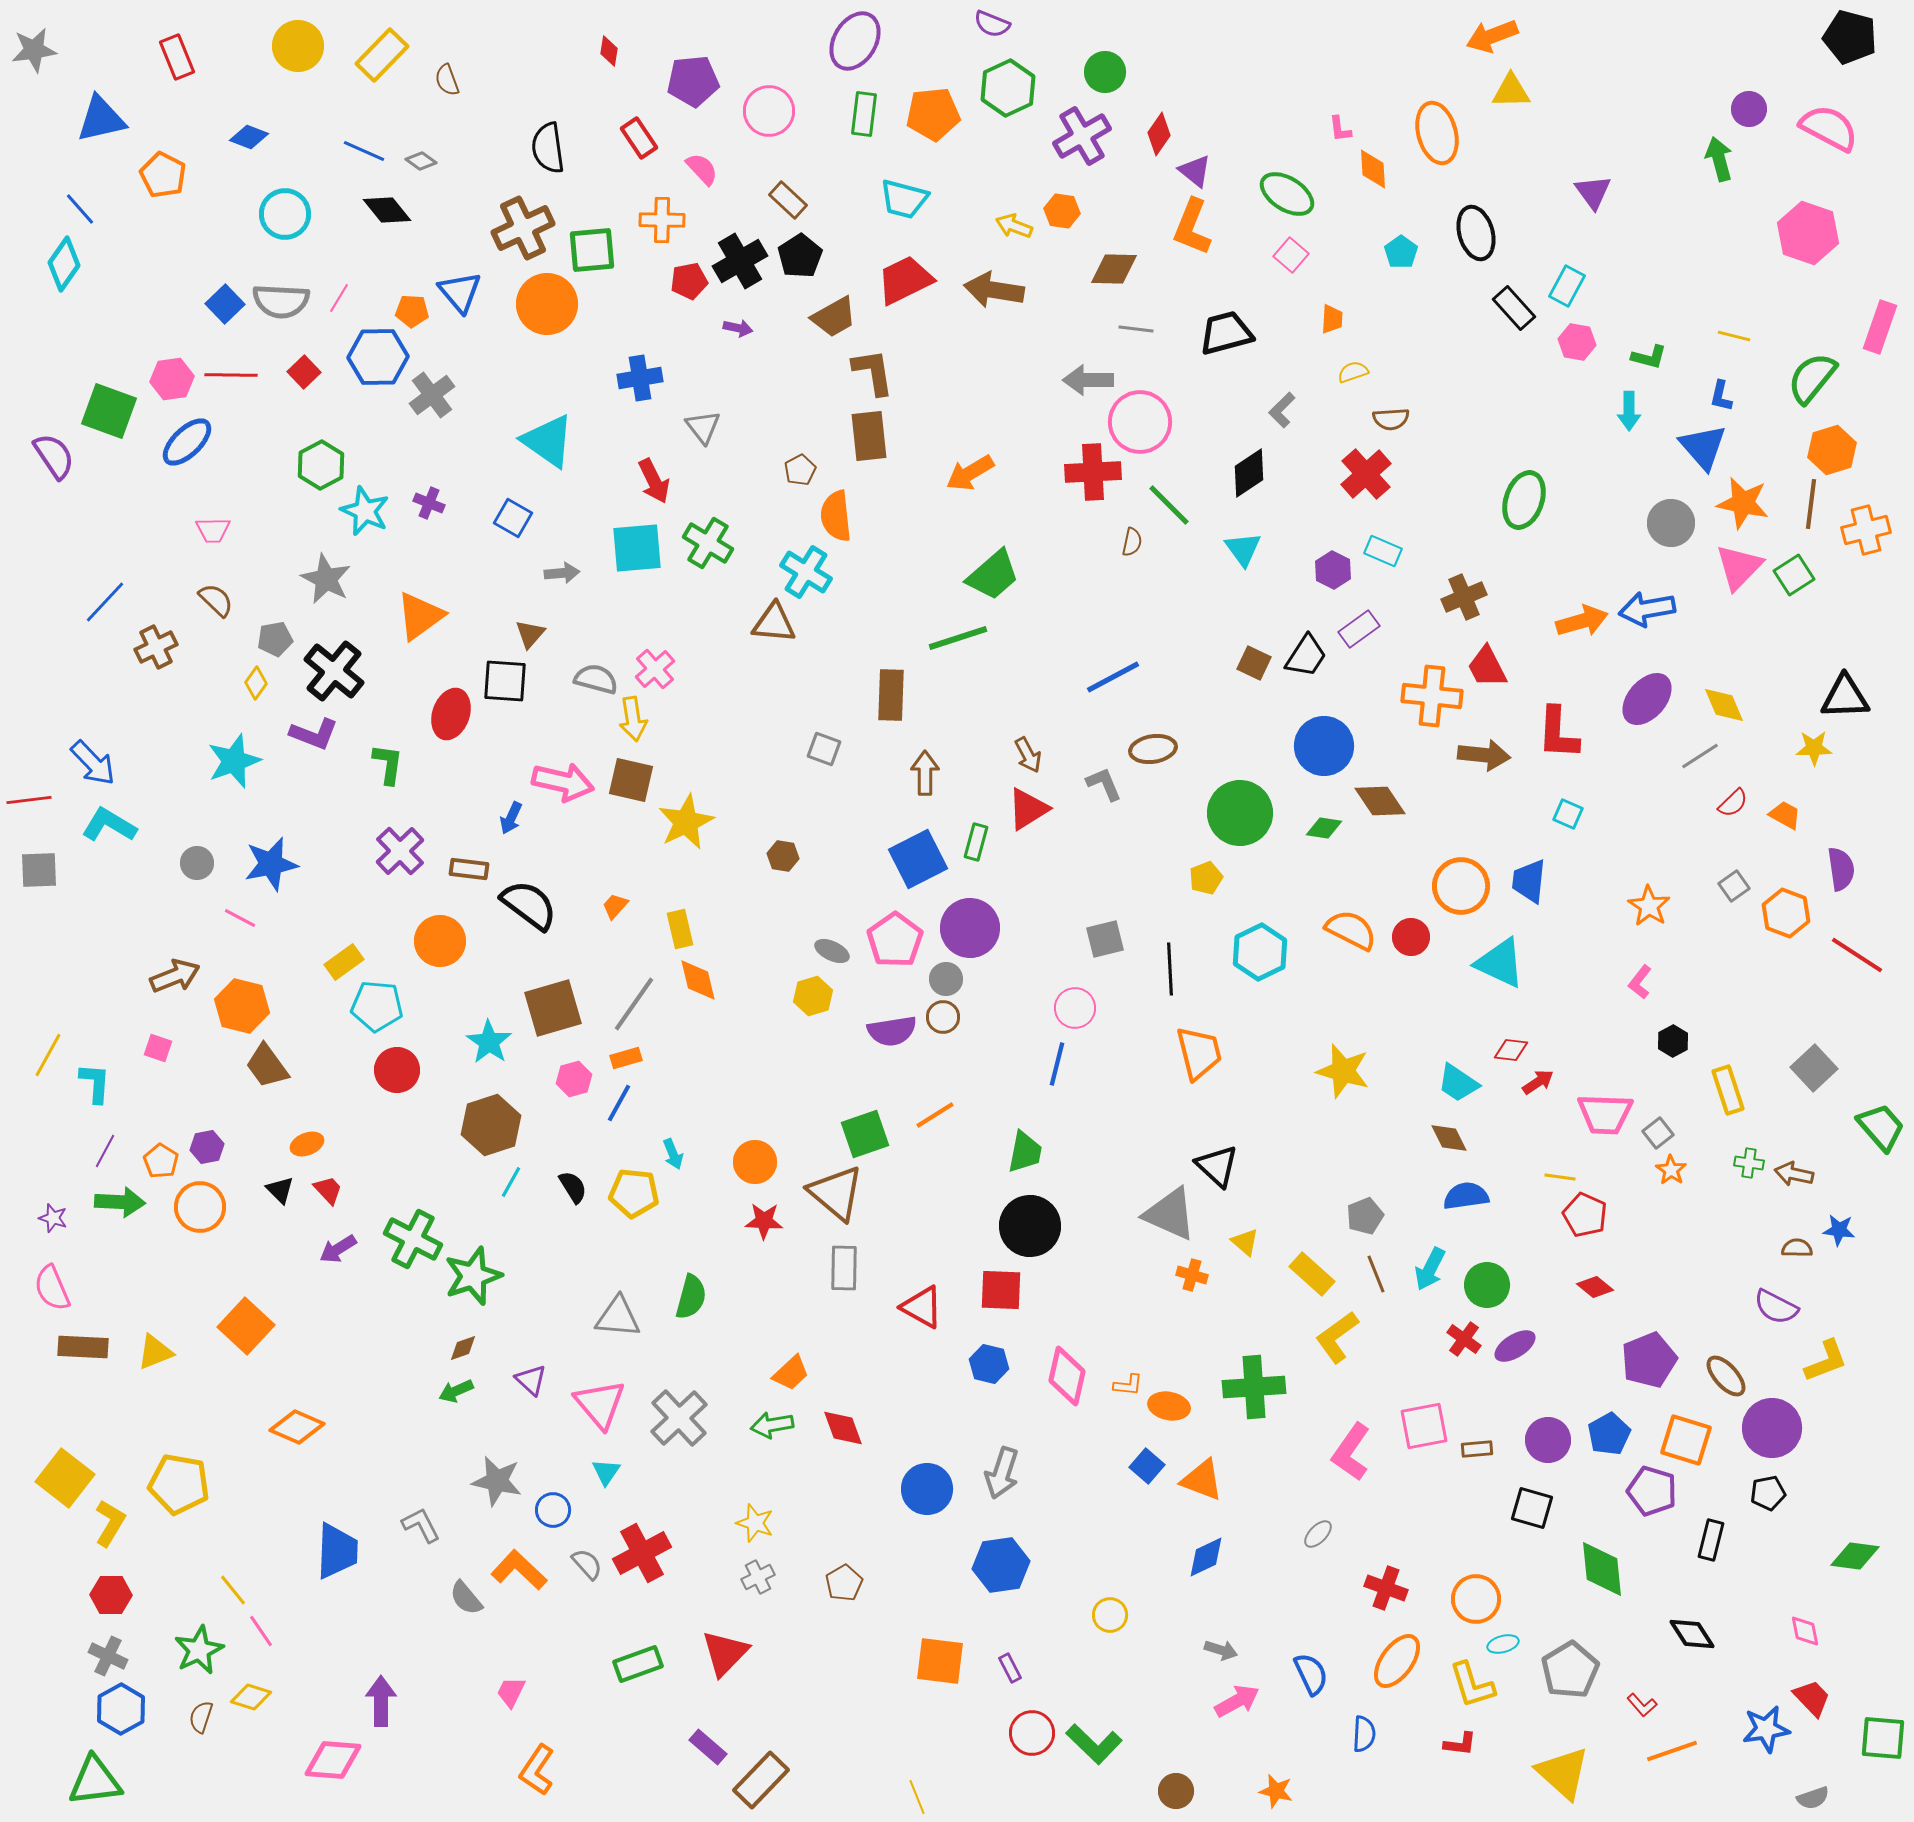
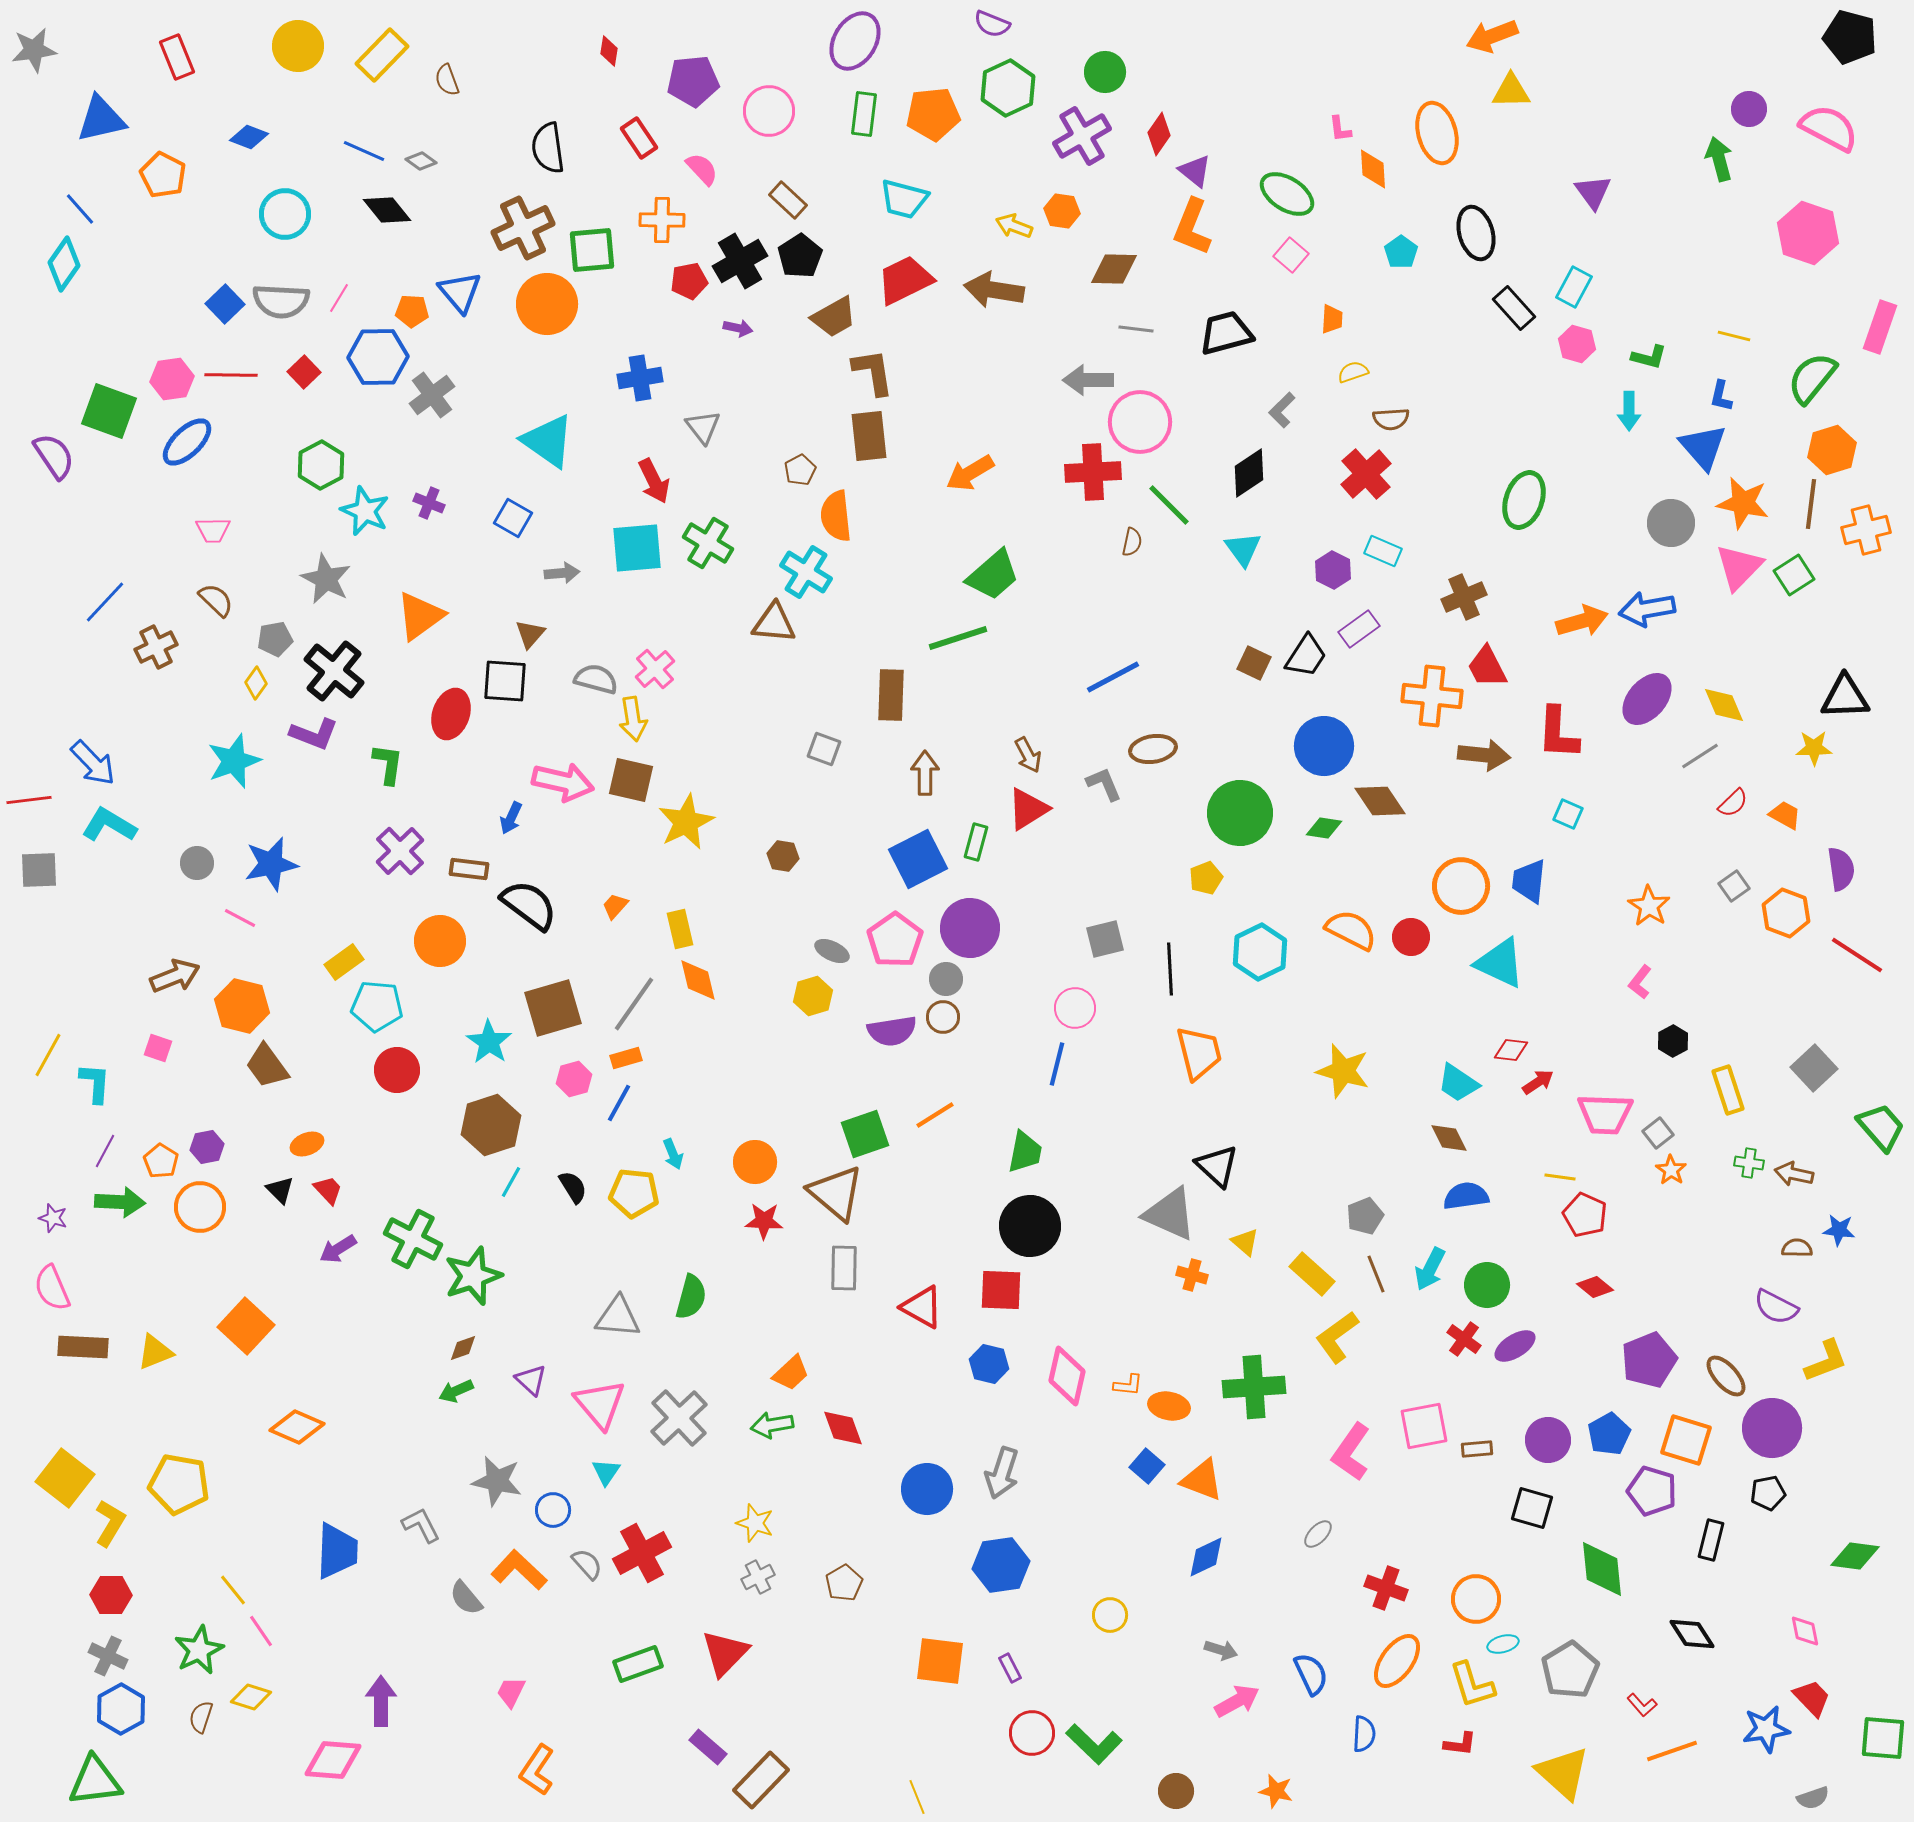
cyan rectangle at (1567, 286): moved 7 px right, 1 px down
pink hexagon at (1577, 342): moved 2 px down; rotated 6 degrees clockwise
